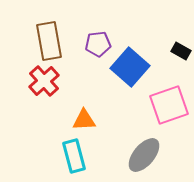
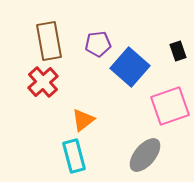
black rectangle: moved 3 px left; rotated 42 degrees clockwise
red cross: moved 1 px left, 1 px down
pink square: moved 1 px right, 1 px down
orange triangle: moved 1 px left; rotated 35 degrees counterclockwise
gray ellipse: moved 1 px right
